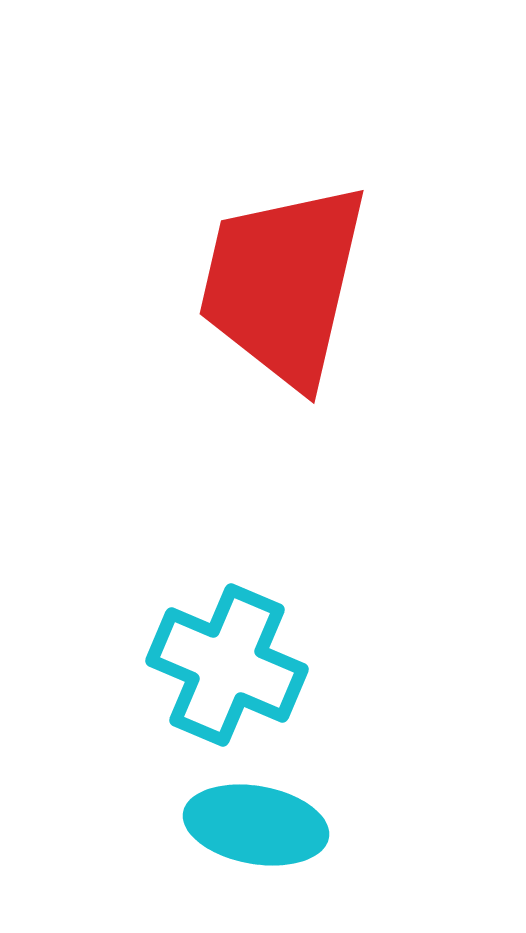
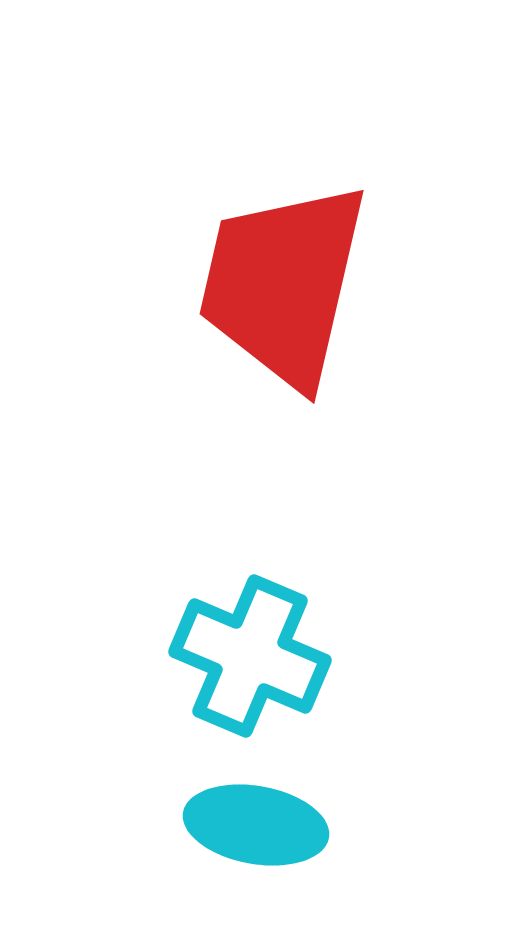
cyan cross: moved 23 px right, 9 px up
